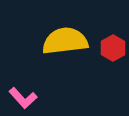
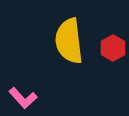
yellow semicircle: moved 4 px right; rotated 90 degrees counterclockwise
